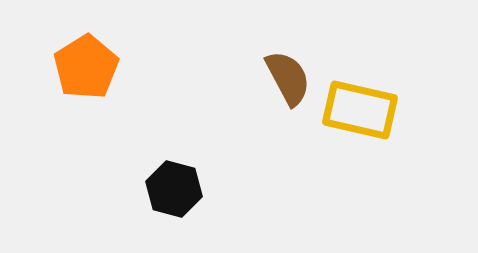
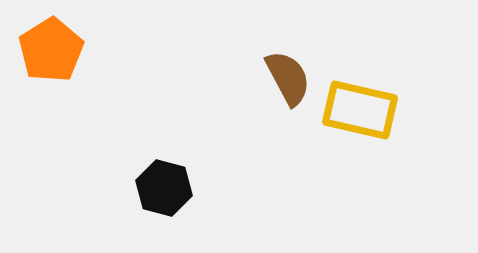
orange pentagon: moved 35 px left, 17 px up
black hexagon: moved 10 px left, 1 px up
